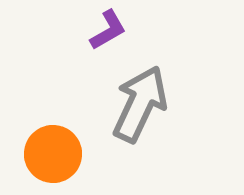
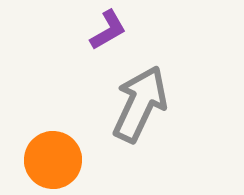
orange circle: moved 6 px down
